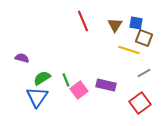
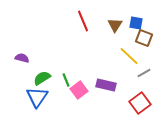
yellow line: moved 6 px down; rotated 25 degrees clockwise
